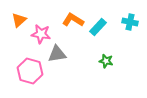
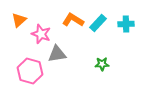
cyan cross: moved 4 px left, 2 px down; rotated 14 degrees counterclockwise
cyan rectangle: moved 4 px up
pink star: rotated 12 degrees clockwise
green star: moved 4 px left, 3 px down; rotated 16 degrees counterclockwise
